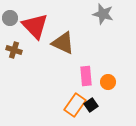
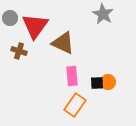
gray star: rotated 15 degrees clockwise
red triangle: rotated 20 degrees clockwise
brown cross: moved 5 px right, 1 px down
pink rectangle: moved 14 px left
black square: moved 6 px right, 22 px up; rotated 32 degrees clockwise
